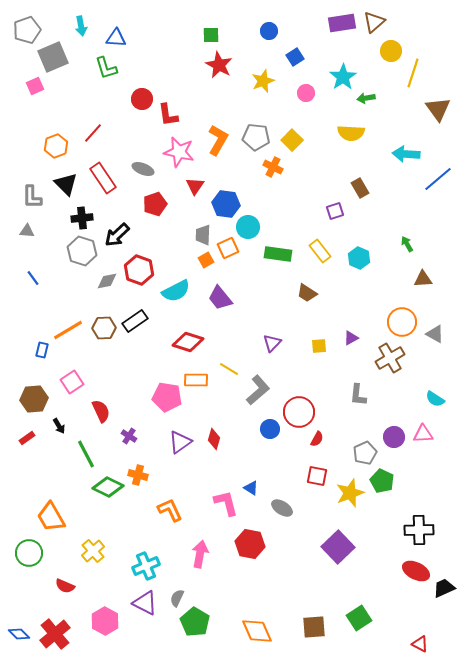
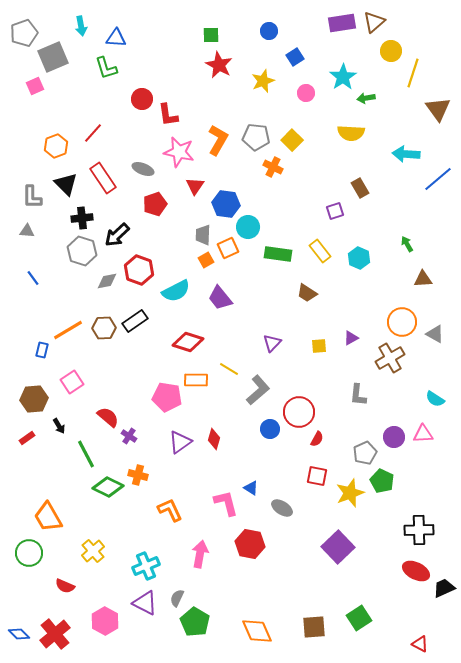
gray pentagon at (27, 30): moved 3 px left, 3 px down
red semicircle at (101, 411): moved 7 px right, 6 px down; rotated 25 degrees counterclockwise
orange trapezoid at (51, 517): moved 3 px left
